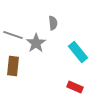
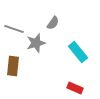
gray semicircle: rotated 40 degrees clockwise
gray line: moved 1 px right, 6 px up
gray star: rotated 18 degrees clockwise
red rectangle: moved 1 px down
